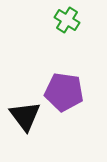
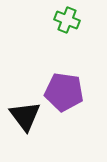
green cross: rotated 10 degrees counterclockwise
